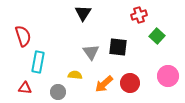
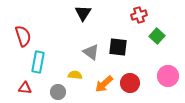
gray triangle: rotated 18 degrees counterclockwise
